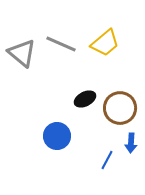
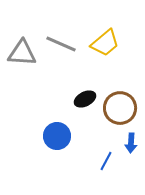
gray triangle: rotated 36 degrees counterclockwise
blue line: moved 1 px left, 1 px down
